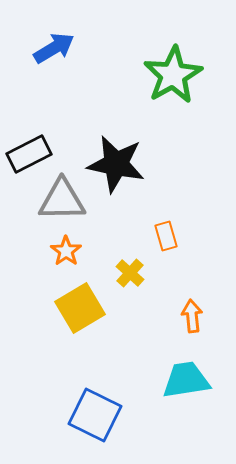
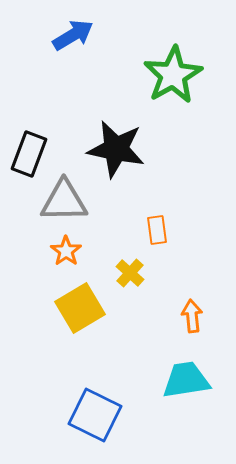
blue arrow: moved 19 px right, 13 px up
black rectangle: rotated 42 degrees counterclockwise
black star: moved 15 px up
gray triangle: moved 2 px right, 1 px down
orange rectangle: moved 9 px left, 6 px up; rotated 8 degrees clockwise
